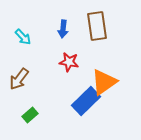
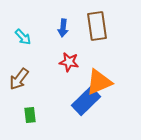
blue arrow: moved 1 px up
orange triangle: moved 5 px left; rotated 12 degrees clockwise
green rectangle: rotated 56 degrees counterclockwise
